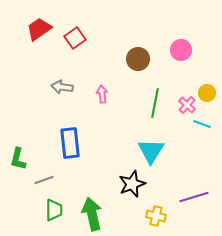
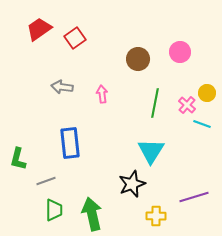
pink circle: moved 1 px left, 2 px down
gray line: moved 2 px right, 1 px down
yellow cross: rotated 12 degrees counterclockwise
